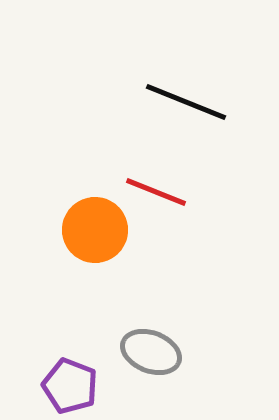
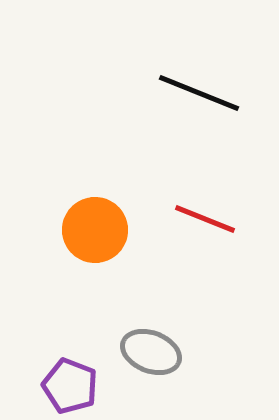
black line: moved 13 px right, 9 px up
red line: moved 49 px right, 27 px down
